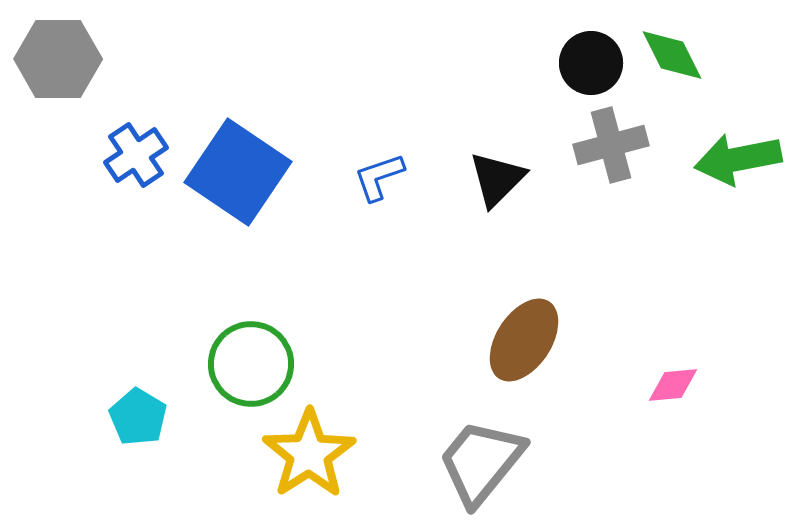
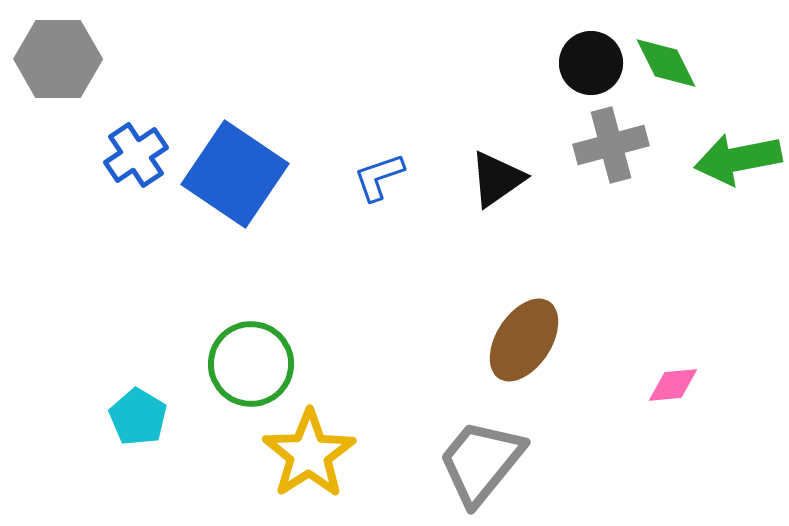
green diamond: moved 6 px left, 8 px down
blue square: moved 3 px left, 2 px down
black triangle: rotated 10 degrees clockwise
